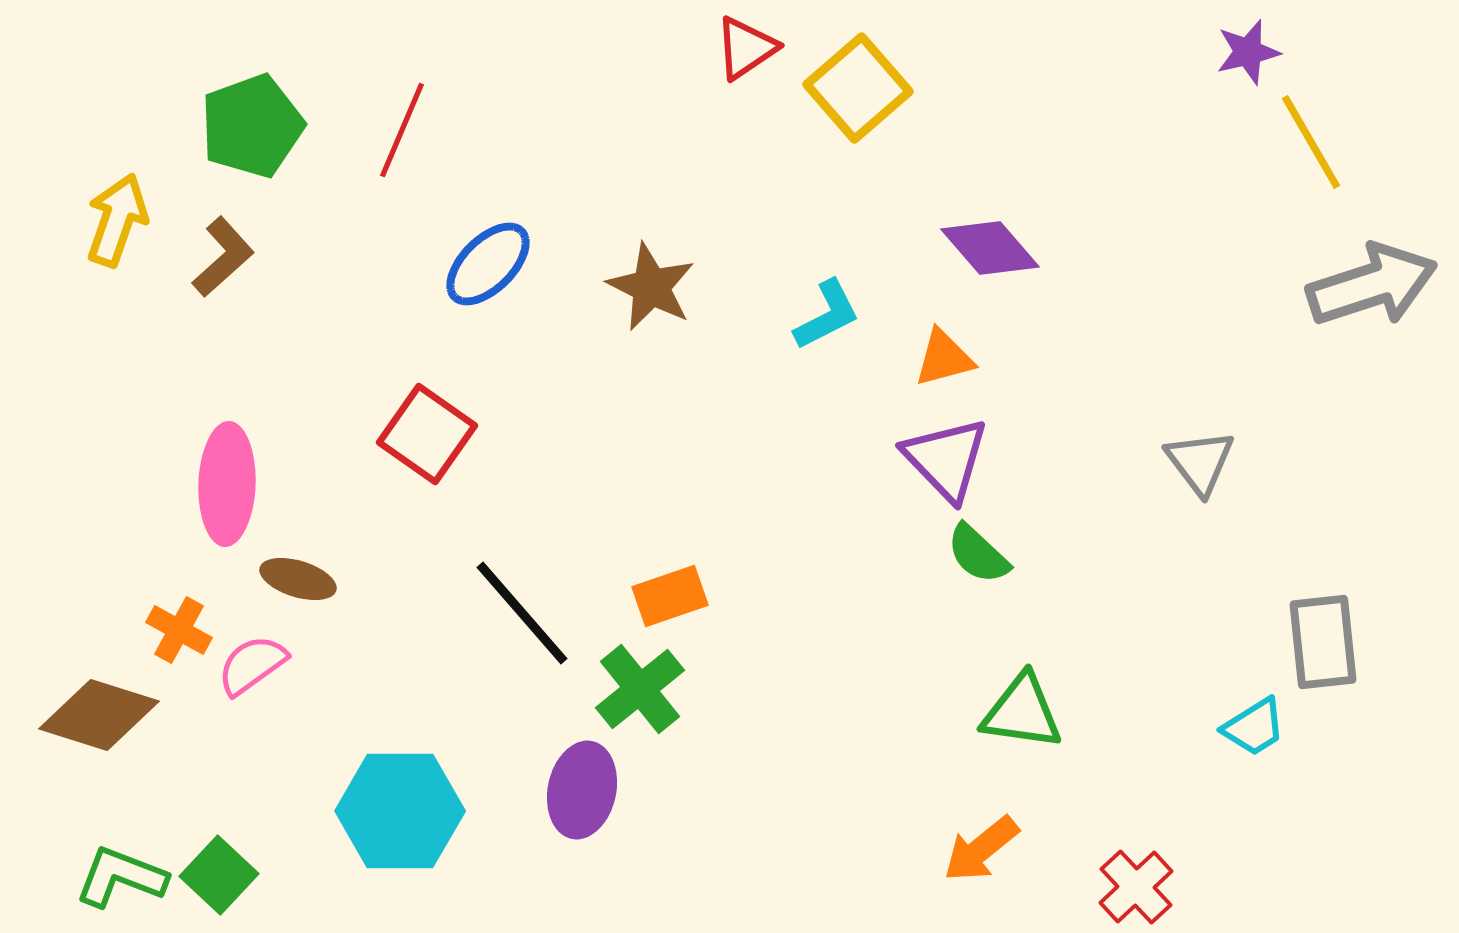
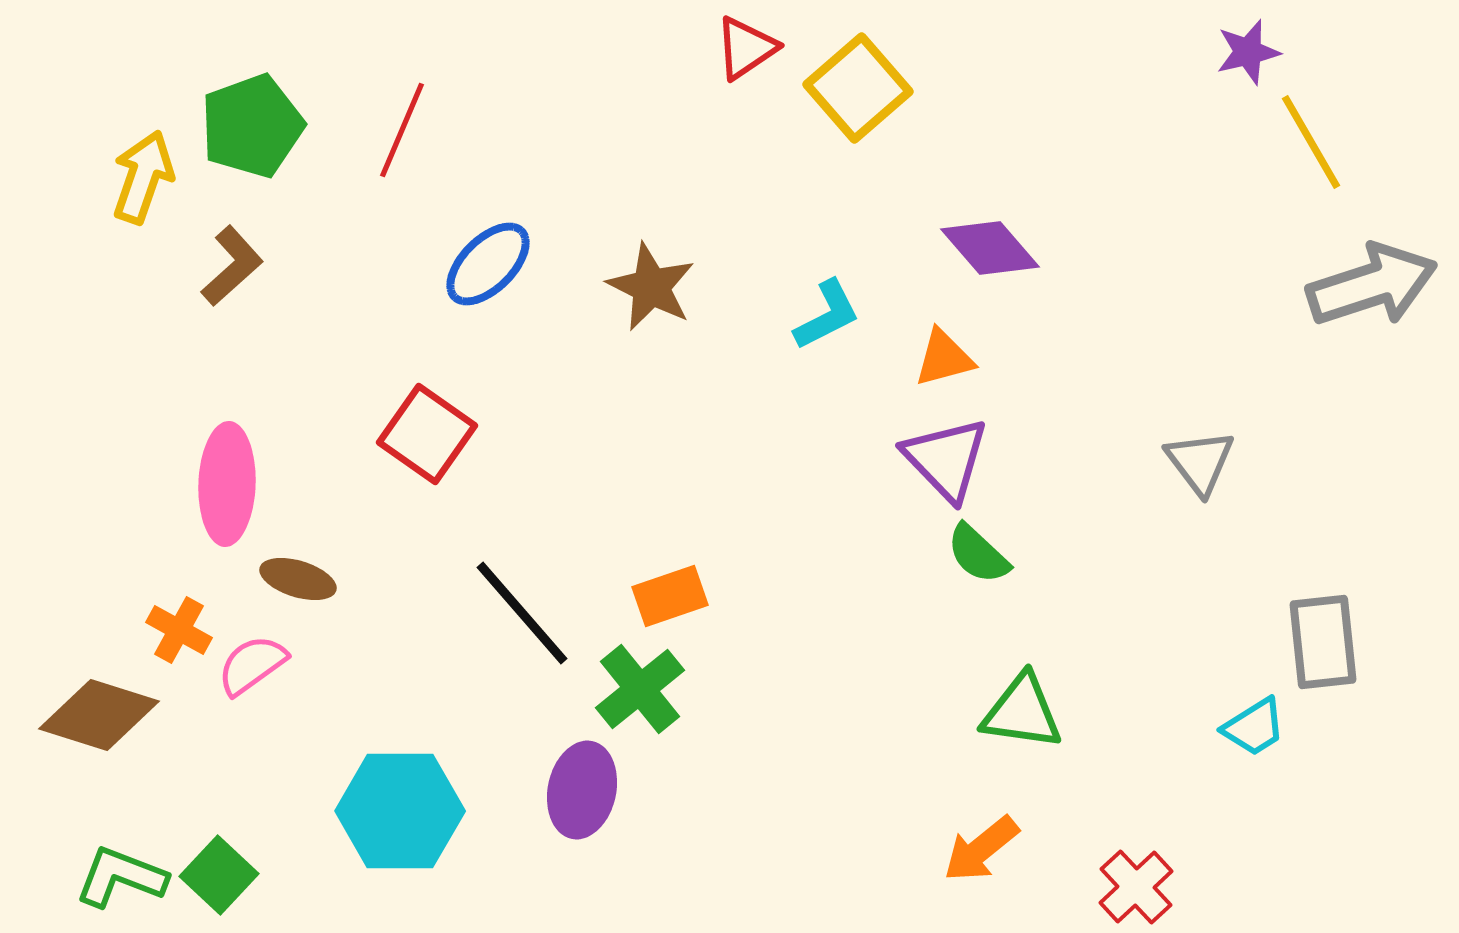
yellow arrow: moved 26 px right, 43 px up
brown L-shape: moved 9 px right, 9 px down
